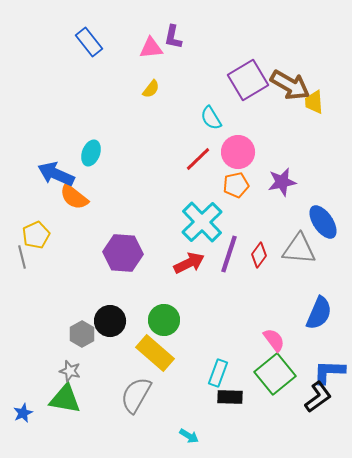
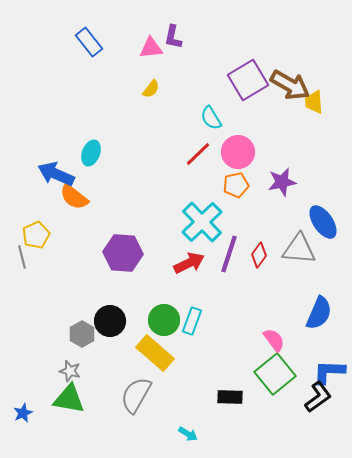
red line: moved 5 px up
cyan rectangle: moved 26 px left, 52 px up
green triangle: moved 4 px right
cyan arrow: moved 1 px left, 2 px up
